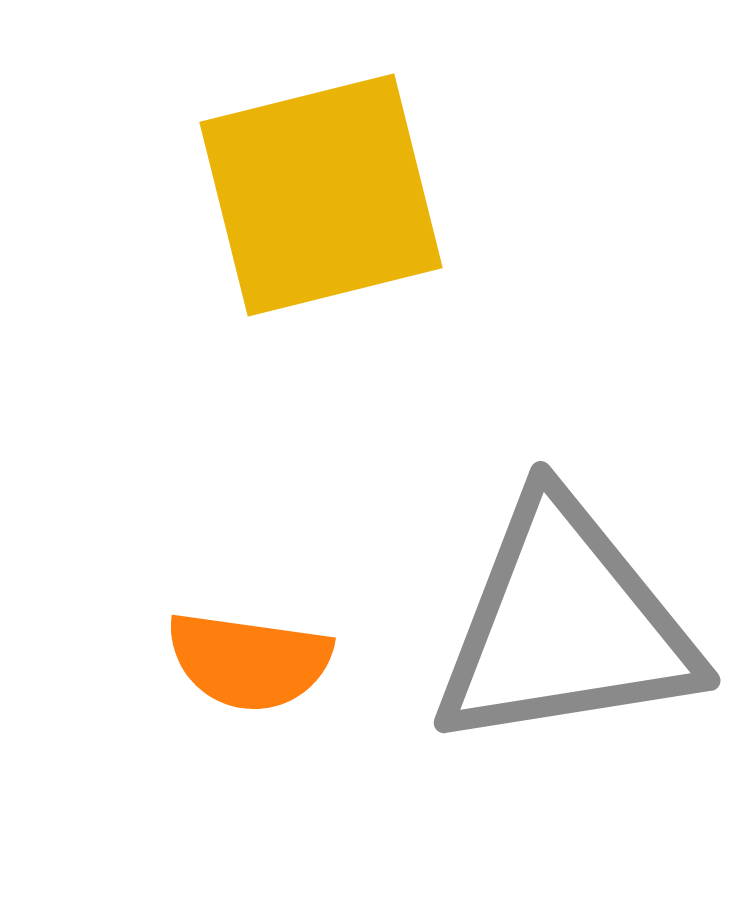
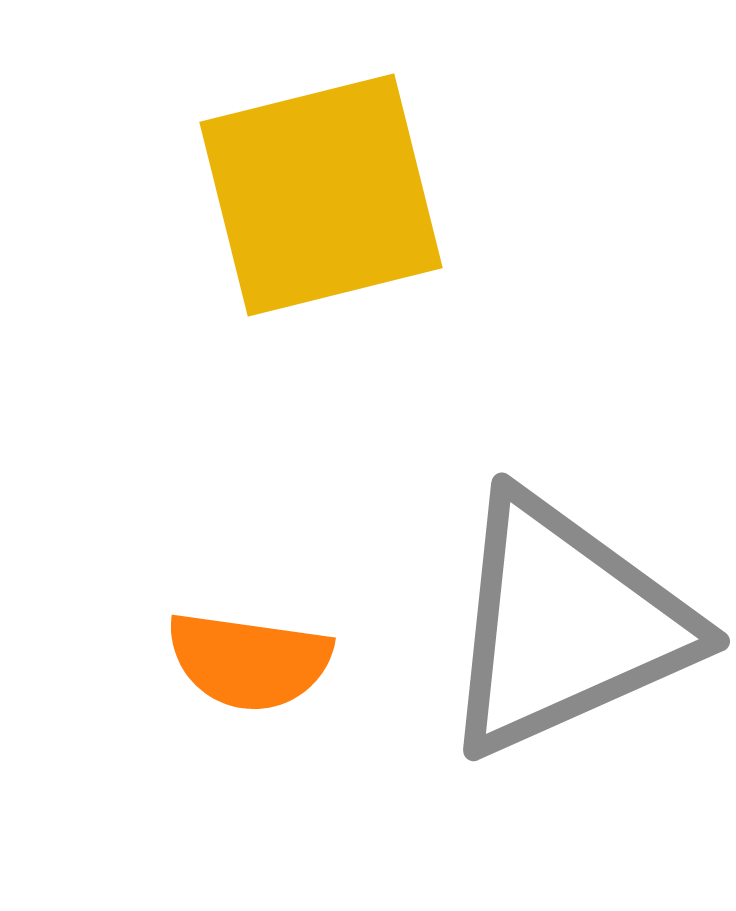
gray triangle: rotated 15 degrees counterclockwise
